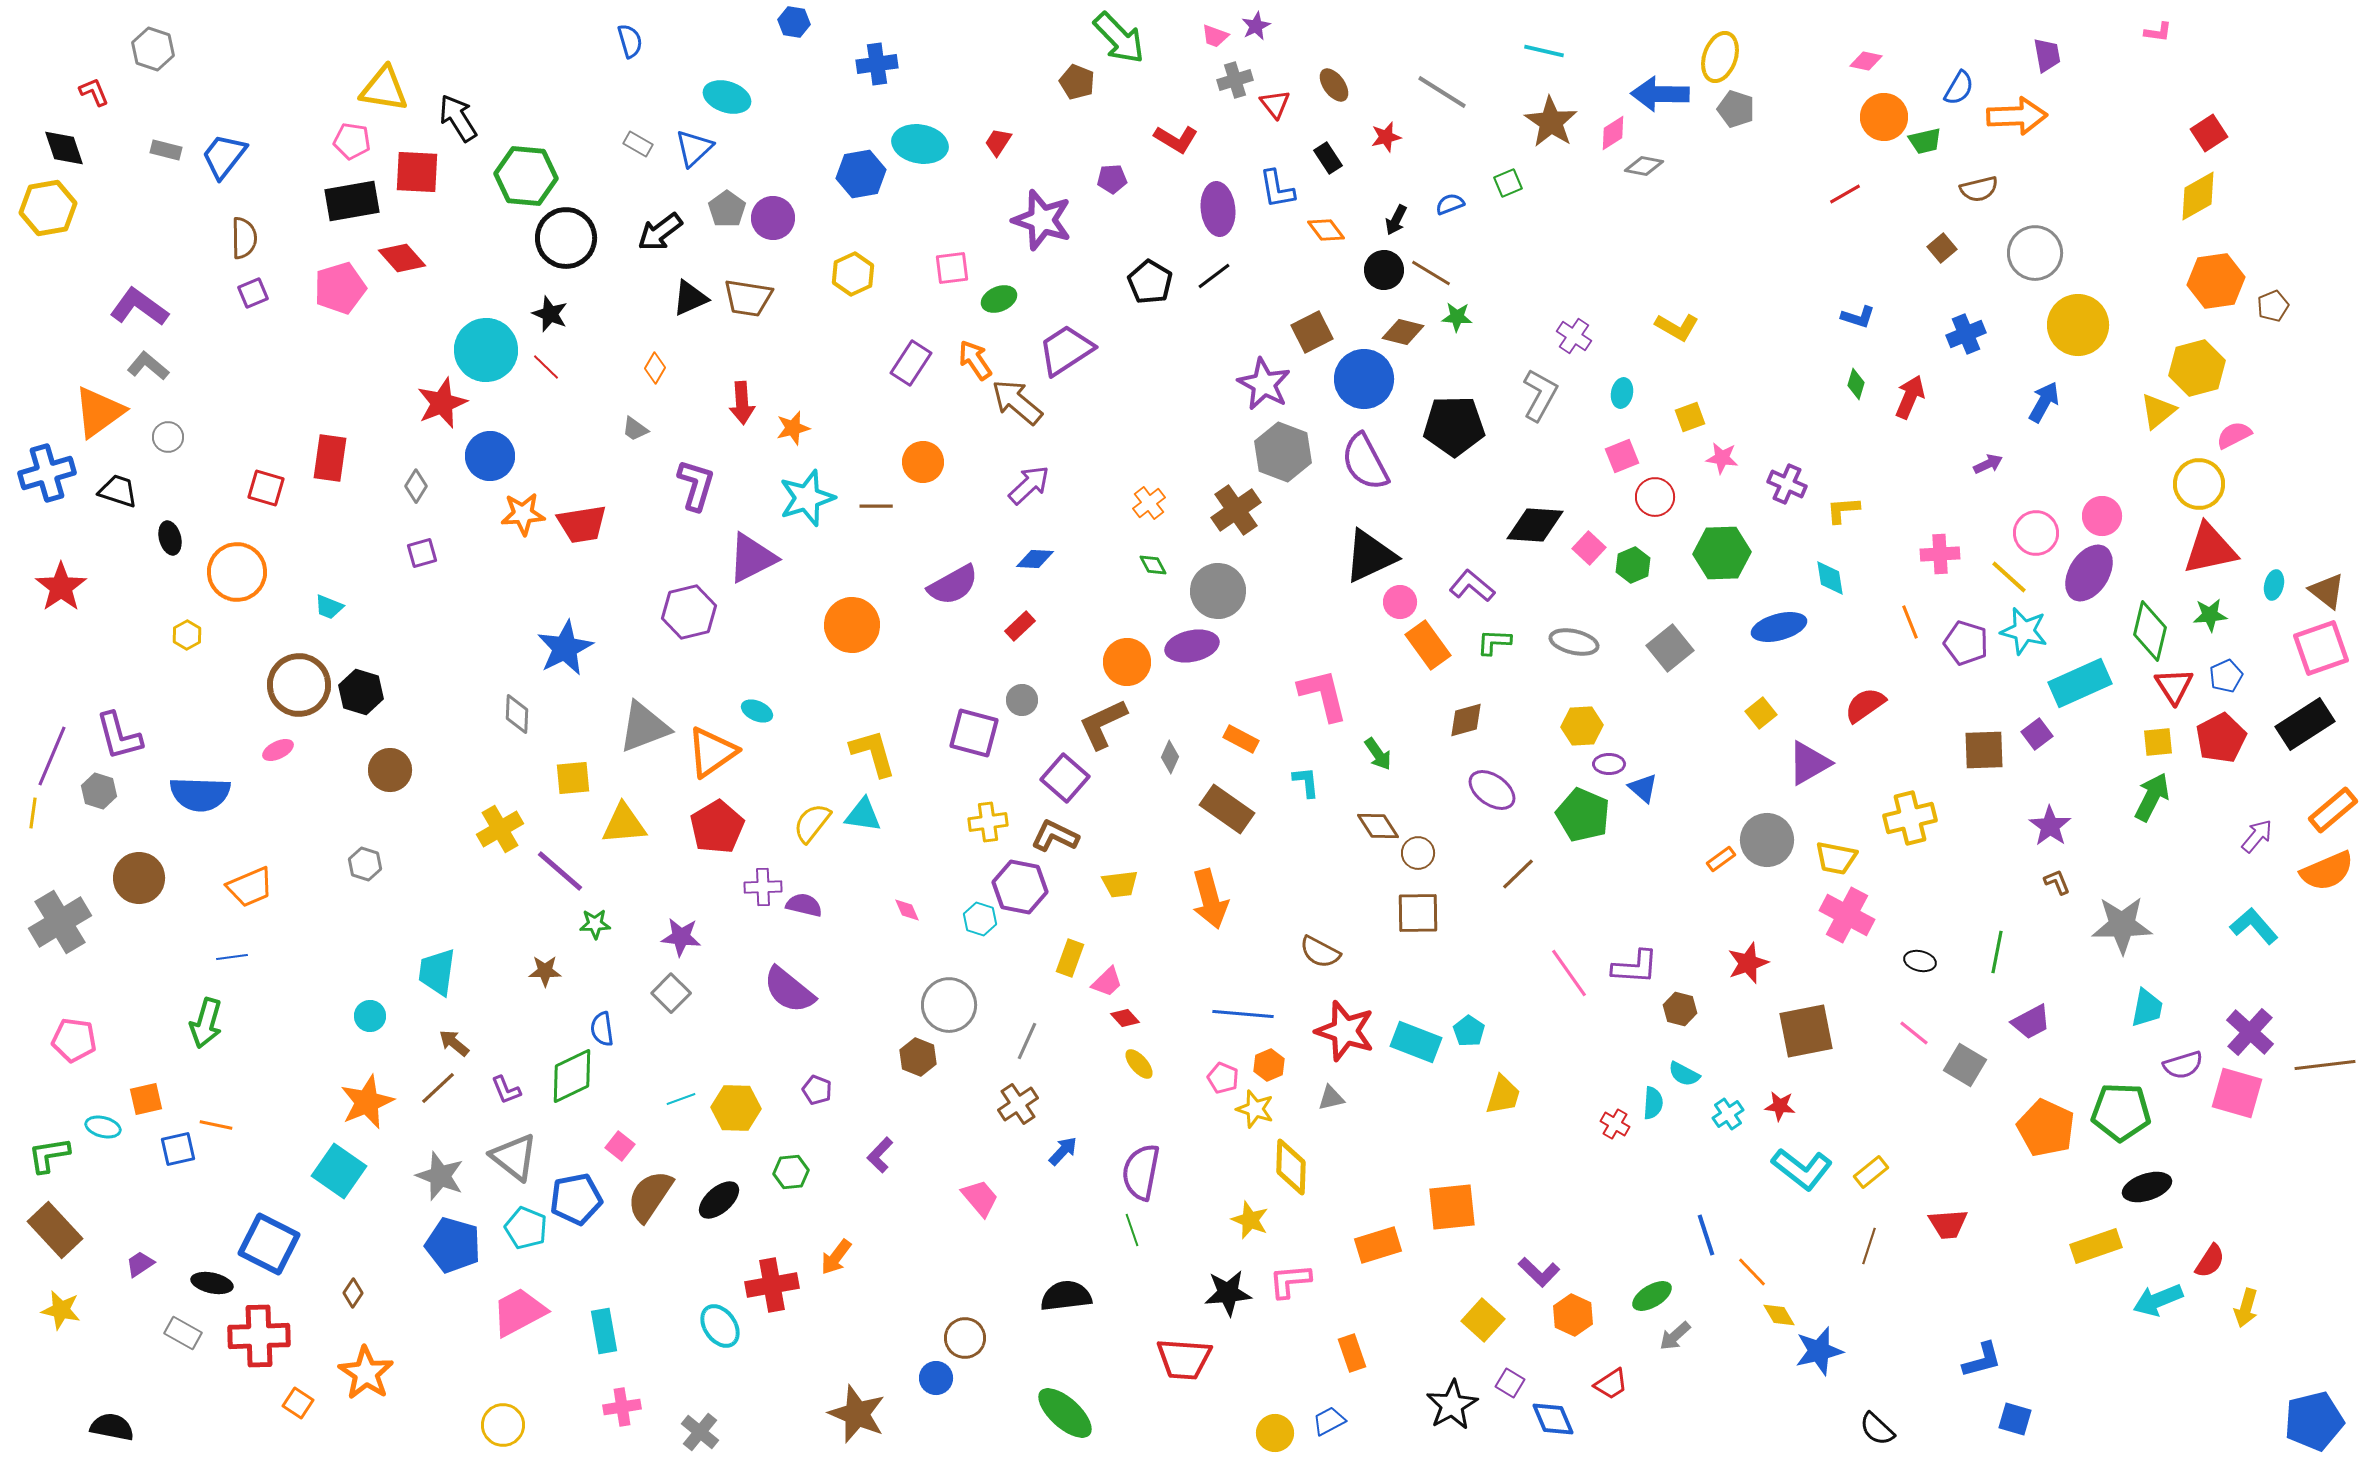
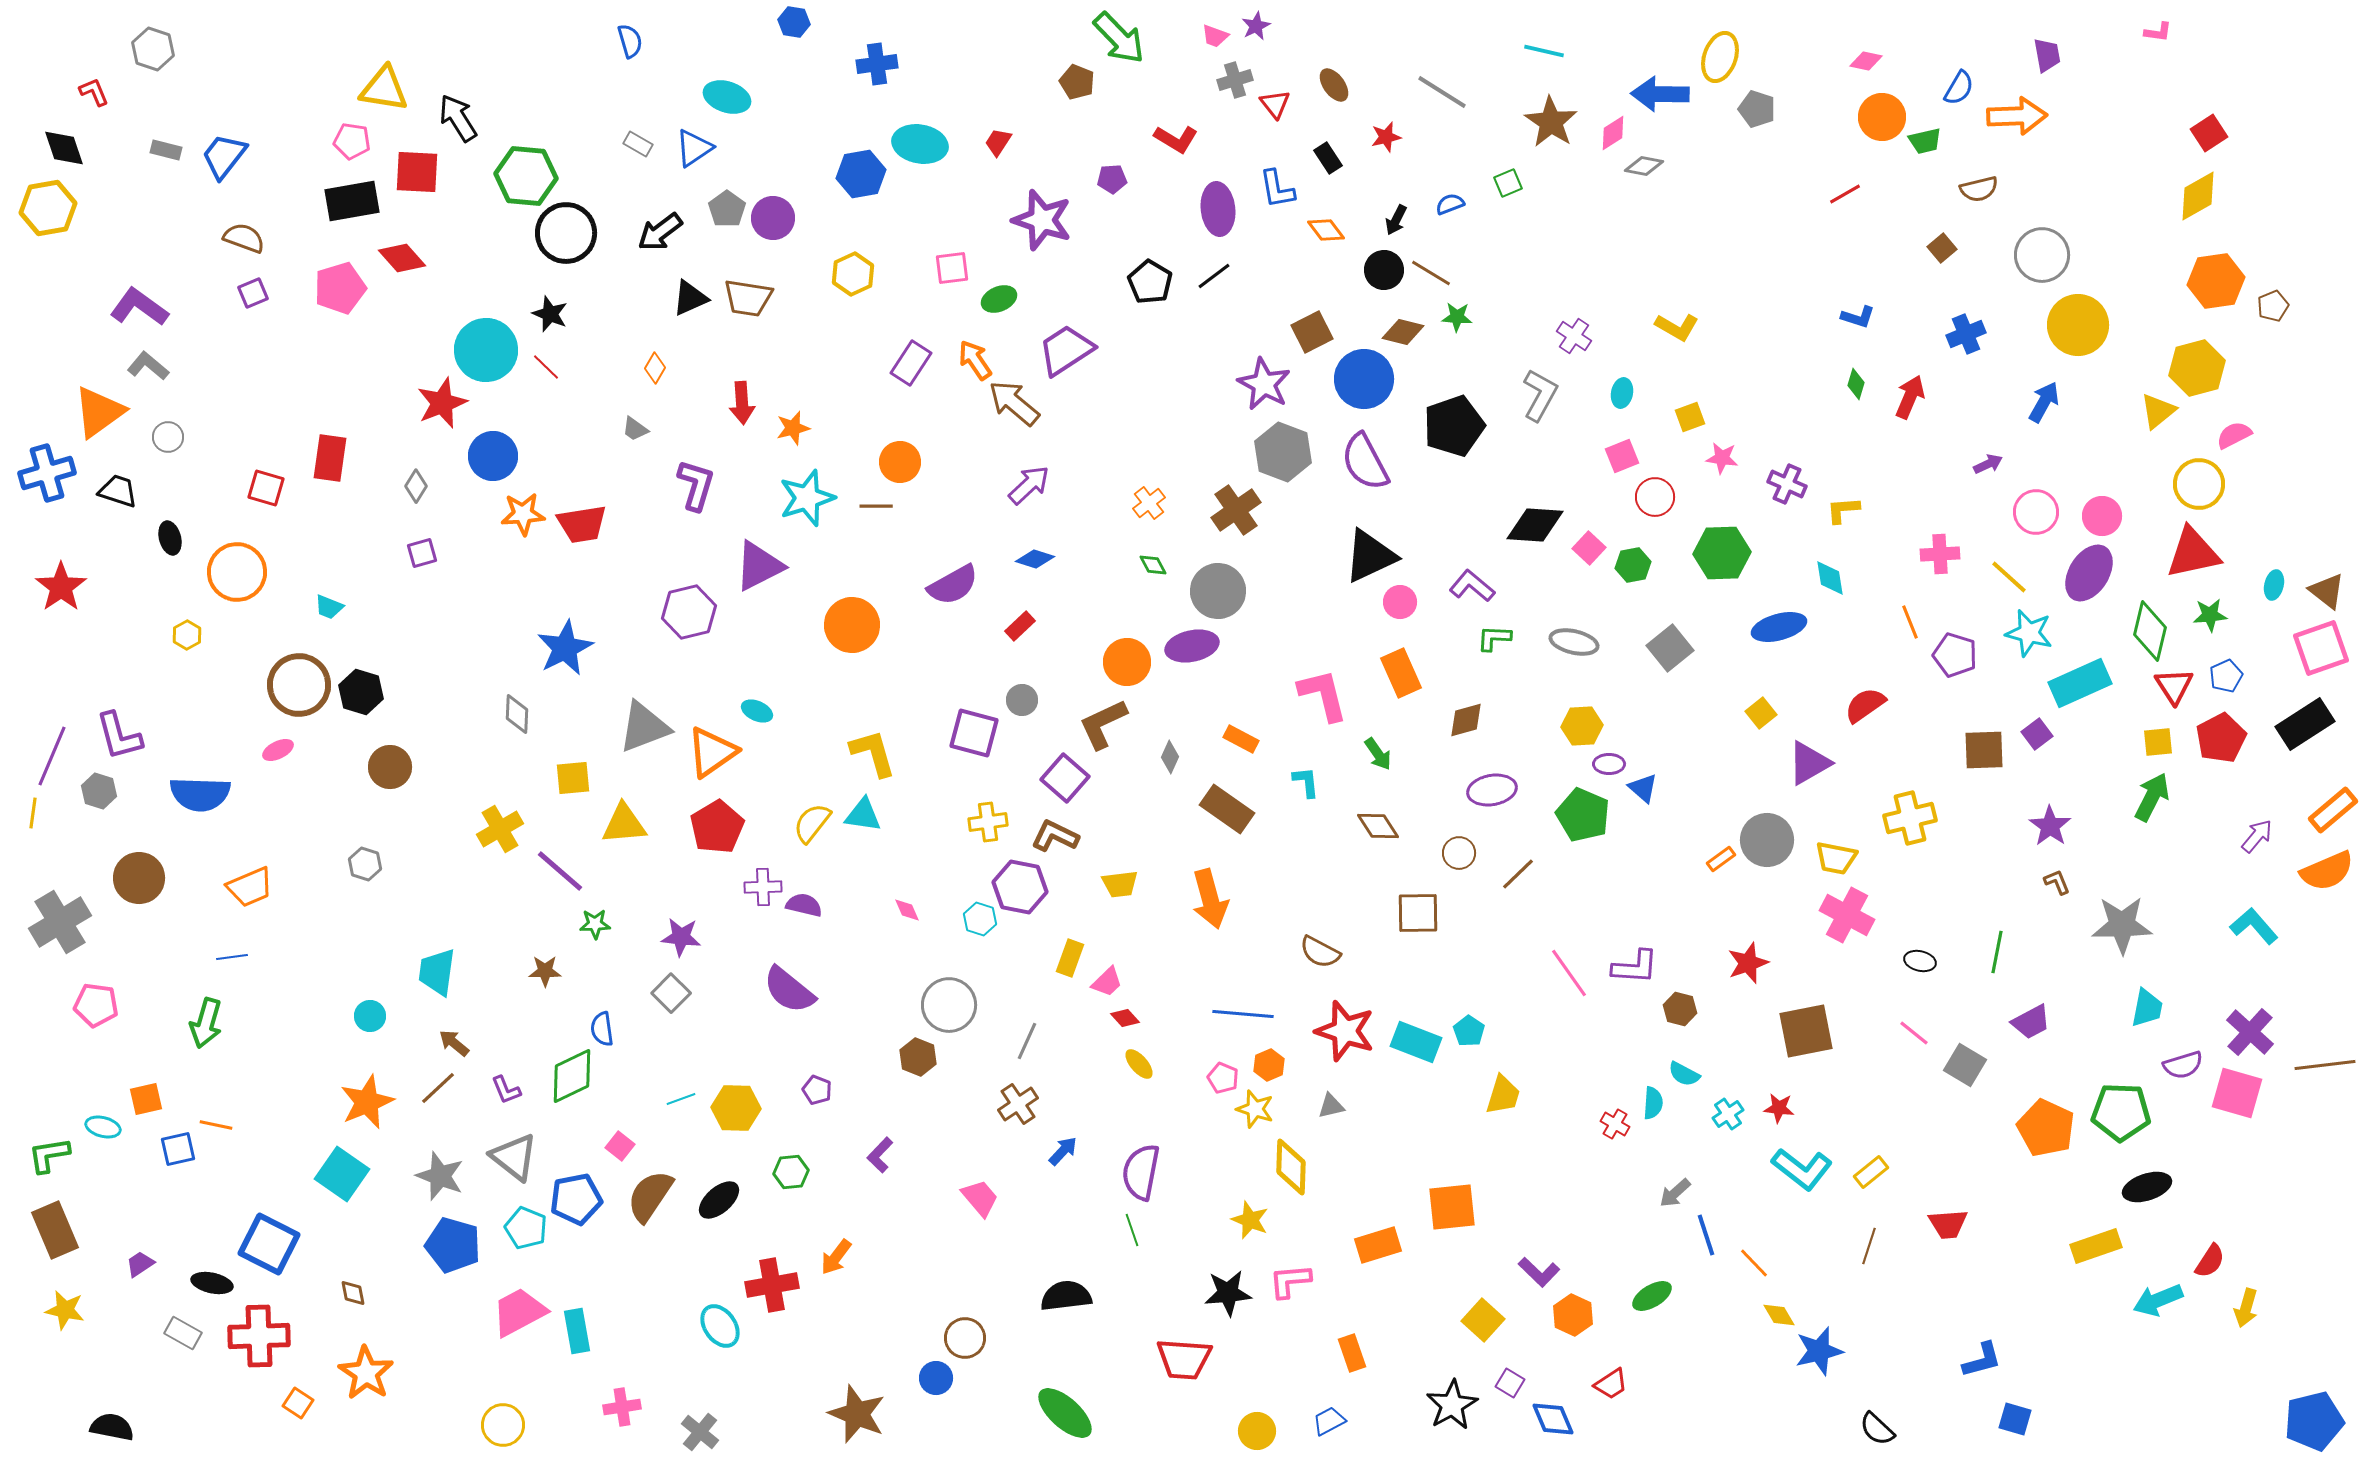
gray pentagon at (1736, 109): moved 21 px right
orange circle at (1884, 117): moved 2 px left
blue triangle at (694, 148): rotated 9 degrees clockwise
brown semicircle at (244, 238): rotated 69 degrees counterclockwise
black circle at (566, 238): moved 5 px up
gray circle at (2035, 253): moved 7 px right, 2 px down
brown arrow at (1017, 402): moved 3 px left, 1 px down
black pentagon at (1454, 426): rotated 18 degrees counterclockwise
blue circle at (490, 456): moved 3 px right
orange circle at (923, 462): moved 23 px left
pink circle at (2036, 533): moved 21 px up
red triangle at (2210, 549): moved 17 px left, 4 px down
purple triangle at (752, 558): moved 7 px right, 8 px down
blue diamond at (1035, 559): rotated 15 degrees clockwise
green hexagon at (1633, 565): rotated 12 degrees clockwise
cyan star at (2024, 631): moved 5 px right, 2 px down
green L-shape at (1494, 642): moved 4 px up
purple pentagon at (1966, 643): moved 11 px left, 12 px down
orange rectangle at (1428, 645): moved 27 px left, 28 px down; rotated 12 degrees clockwise
brown circle at (390, 770): moved 3 px up
purple ellipse at (1492, 790): rotated 45 degrees counterclockwise
brown circle at (1418, 853): moved 41 px right
pink pentagon at (74, 1040): moved 22 px right, 35 px up
gray triangle at (1331, 1098): moved 8 px down
red star at (1780, 1106): moved 1 px left, 2 px down
cyan square at (339, 1171): moved 3 px right, 3 px down
brown rectangle at (55, 1230): rotated 20 degrees clockwise
orange line at (1752, 1272): moved 2 px right, 9 px up
brown diamond at (353, 1293): rotated 44 degrees counterclockwise
yellow star at (61, 1310): moved 4 px right
cyan rectangle at (604, 1331): moved 27 px left
gray arrow at (1675, 1336): moved 143 px up
yellow circle at (1275, 1433): moved 18 px left, 2 px up
